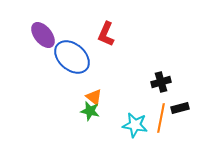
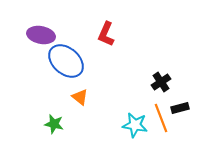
purple ellipse: moved 2 px left; rotated 40 degrees counterclockwise
blue ellipse: moved 6 px left, 4 px down
black cross: rotated 18 degrees counterclockwise
orange triangle: moved 14 px left
green star: moved 36 px left, 13 px down
orange line: rotated 32 degrees counterclockwise
